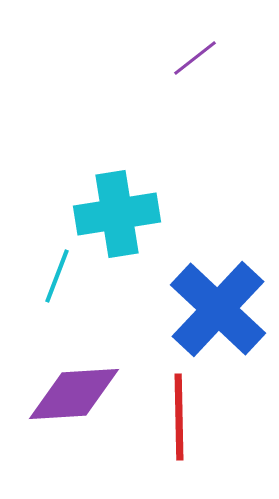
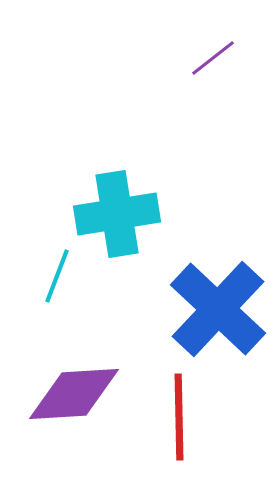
purple line: moved 18 px right
